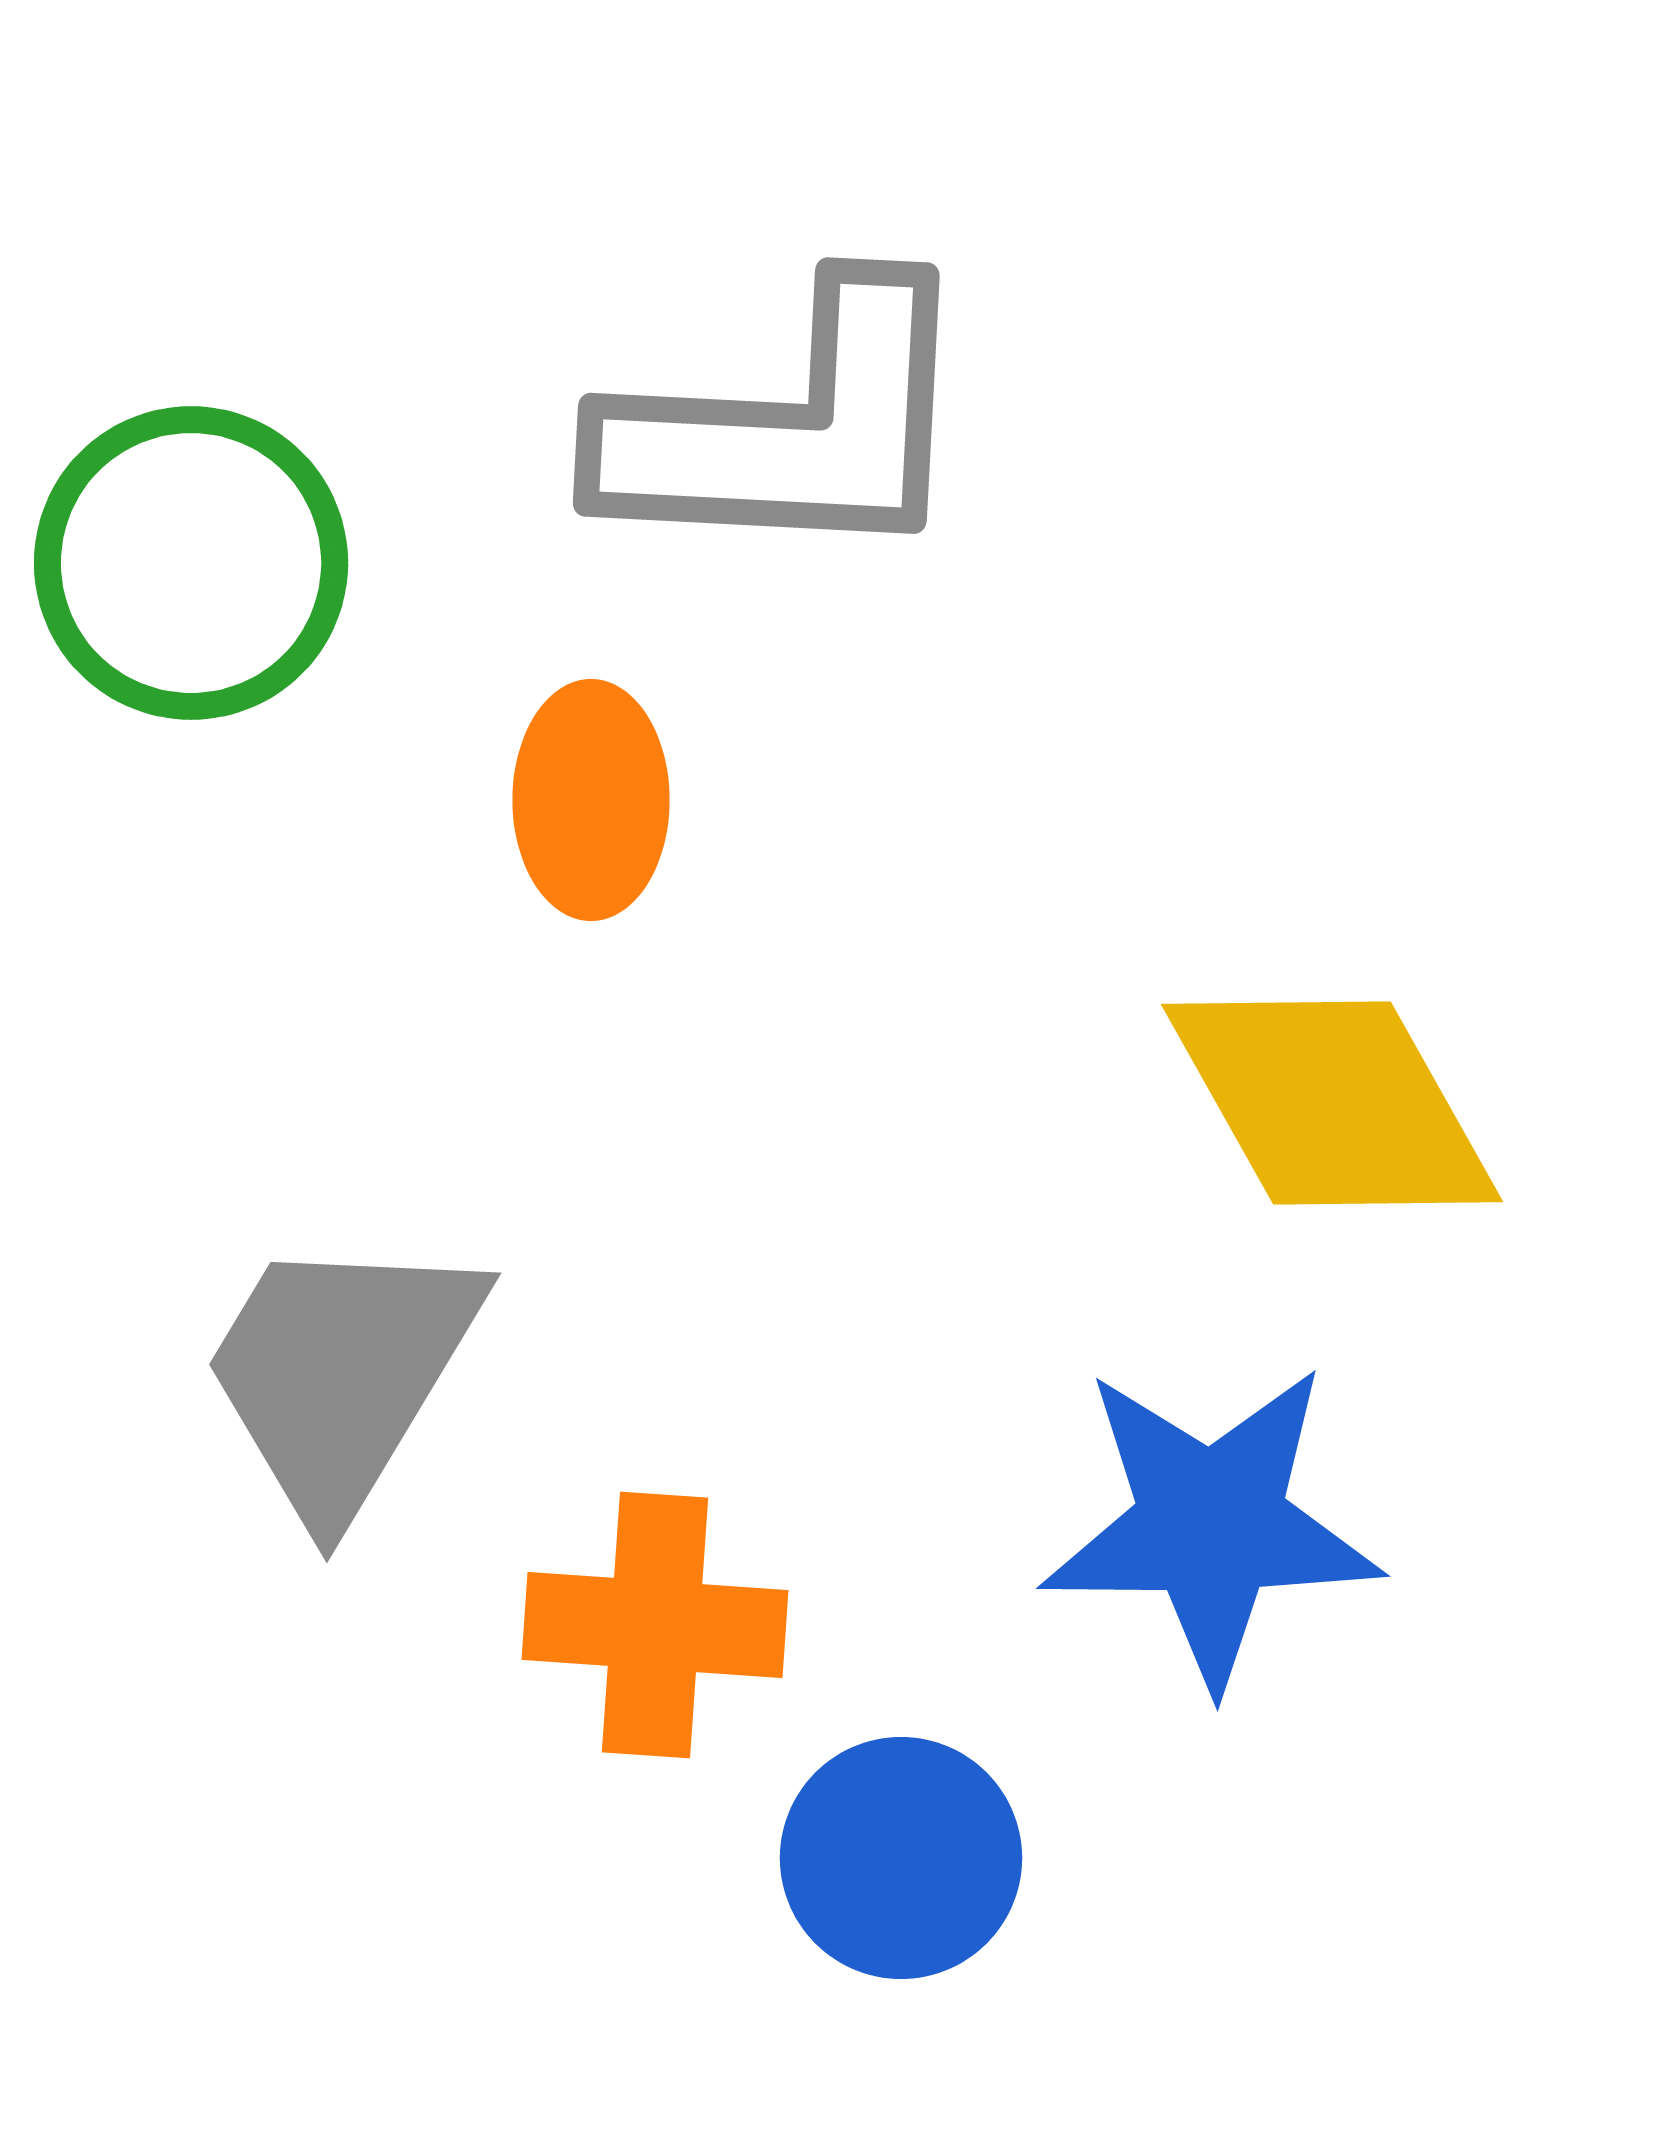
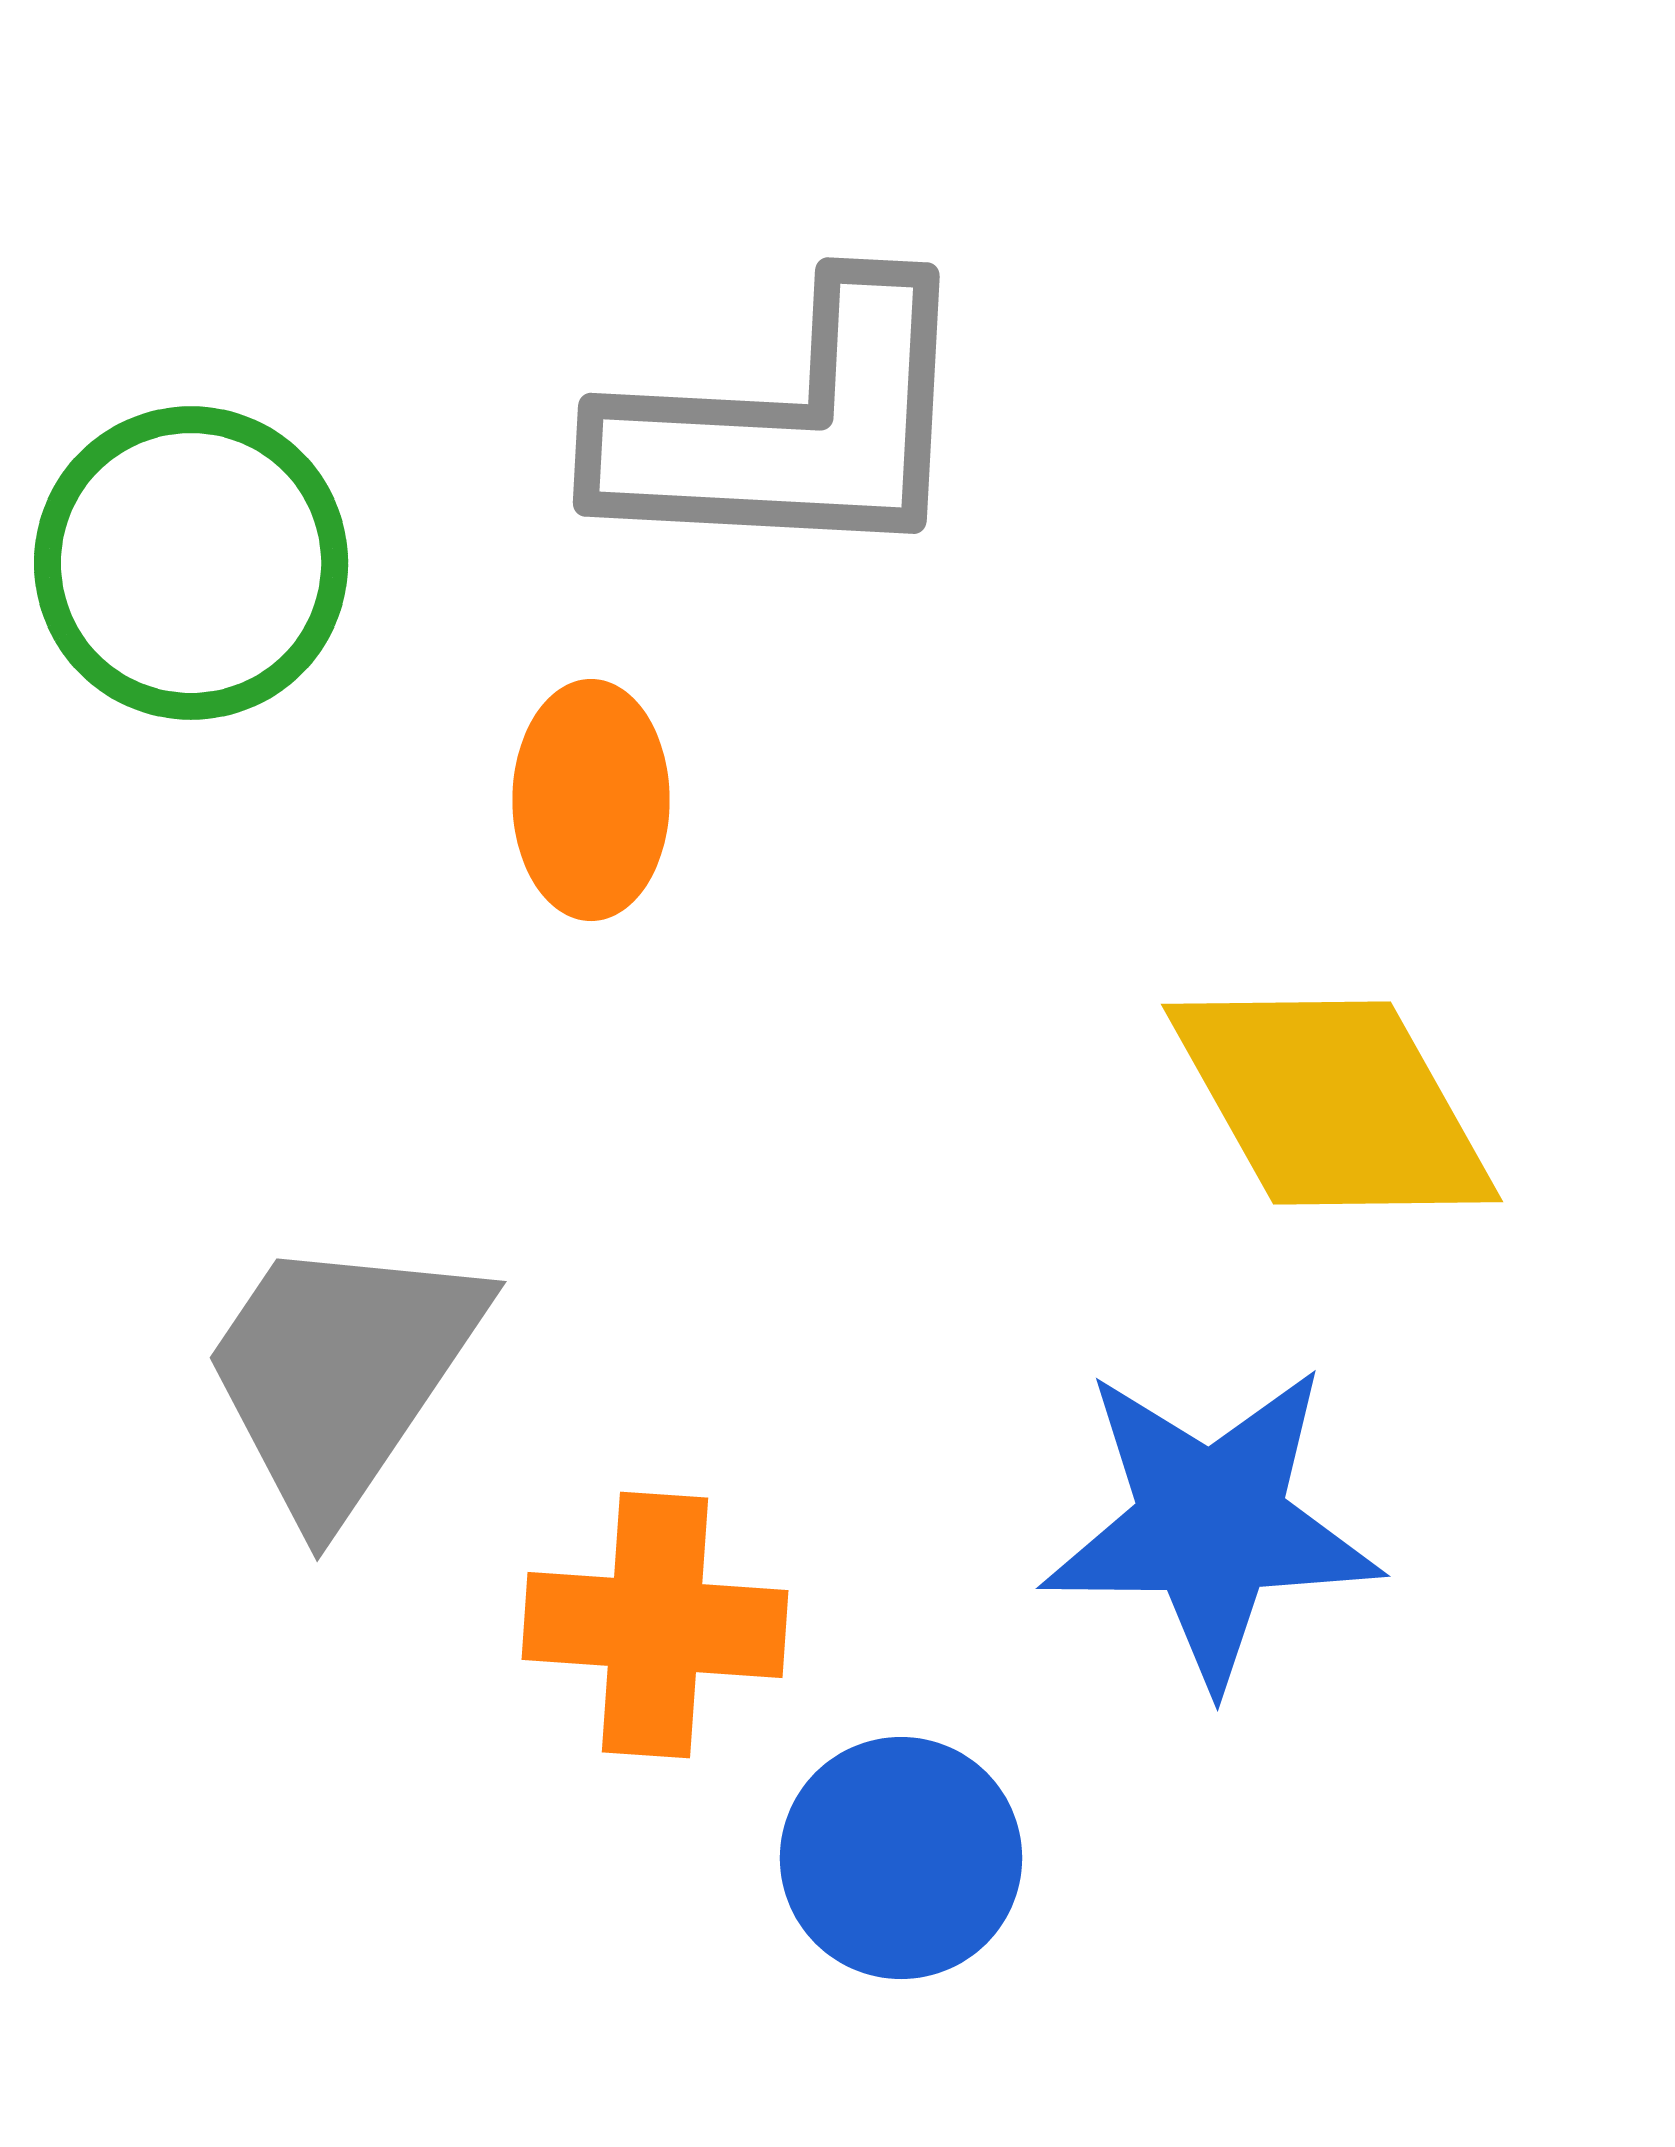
gray trapezoid: rotated 3 degrees clockwise
